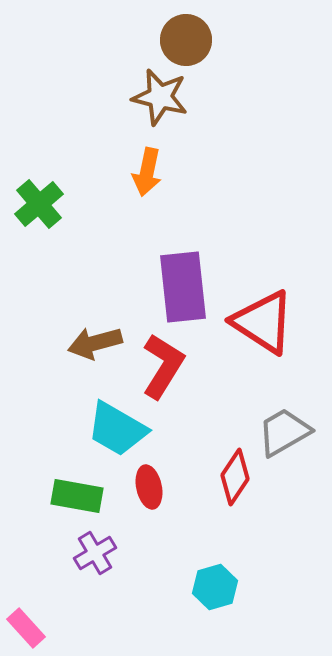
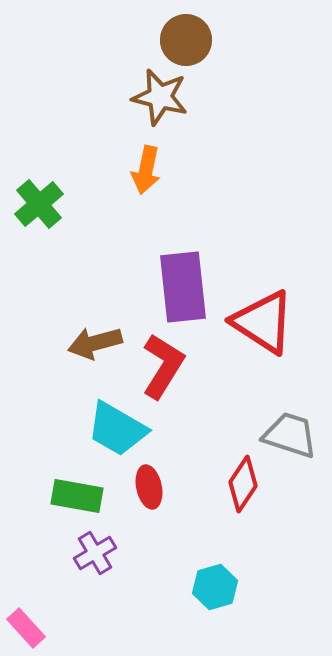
orange arrow: moved 1 px left, 2 px up
gray trapezoid: moved 6 px right, 3 px down; rotated 48 degrees clockwise
red diamond: moved 8 px right, 7 px down
